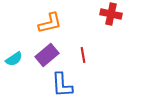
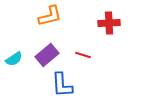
red cross: moved 2 px left, 9 px down; rotated 15 degrees counterclockwise
orange L-shape: moved 7 px up
red line: rotated 63 degrees counterclockwise
